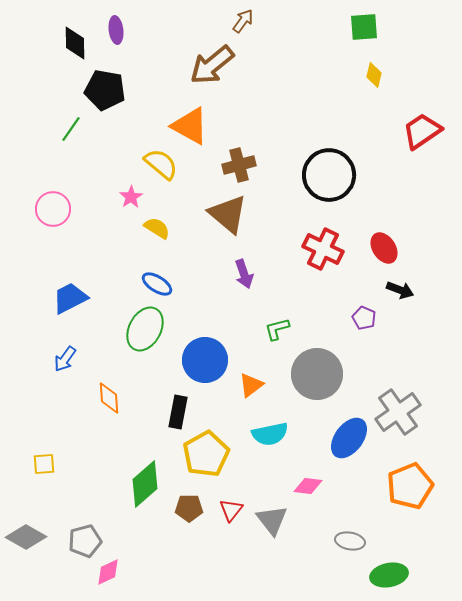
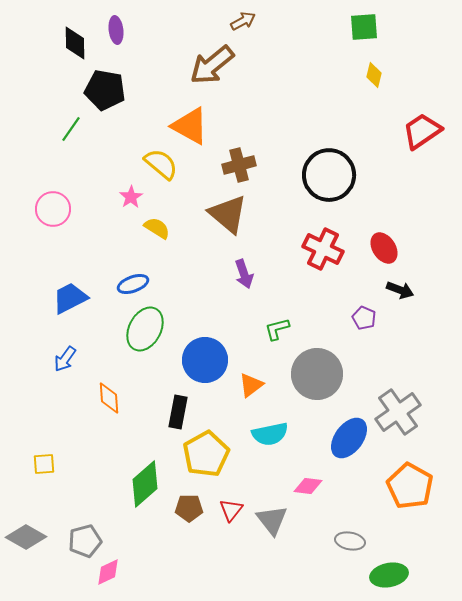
brown arrow at (243, 21): rotated 25 degrees clockwise
blue ellipse at (157, 284): moved 24 px left; rotated 52 degrees counterclockwise
orange pentagon at (410, 486): rotated 21 degrees counterclockwise
